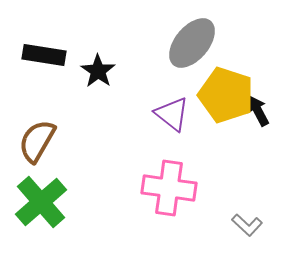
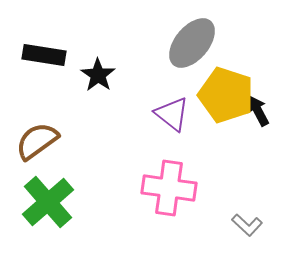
black star: moved 4 px down
brown semicircle: rotated 24 degrees clockwise
green cross: moved 7 px right
